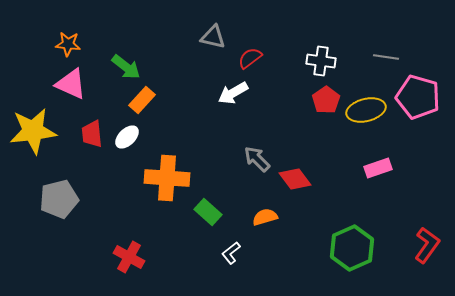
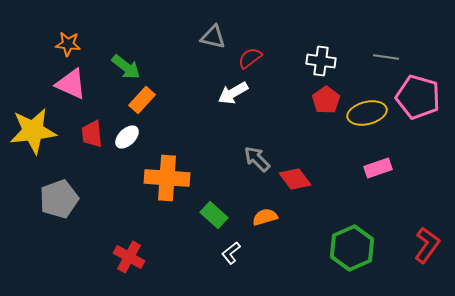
yellow ellipse: moved 1 px right, 3 px down
gray pentagon: rotated 6 degrees counterclockwise
green rectangle: moved 6 px right, 3 px down
